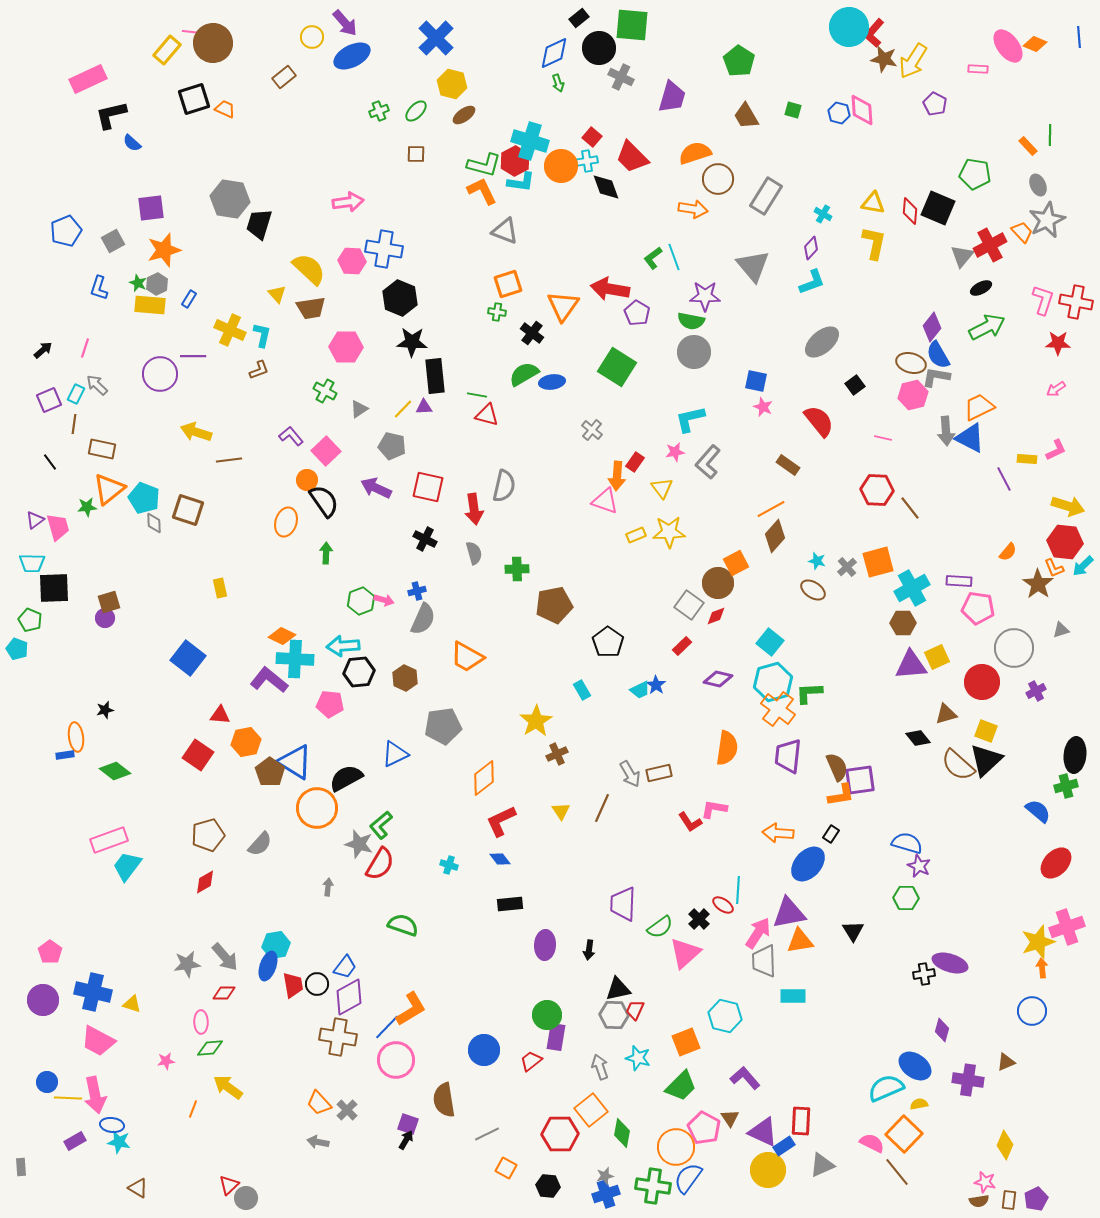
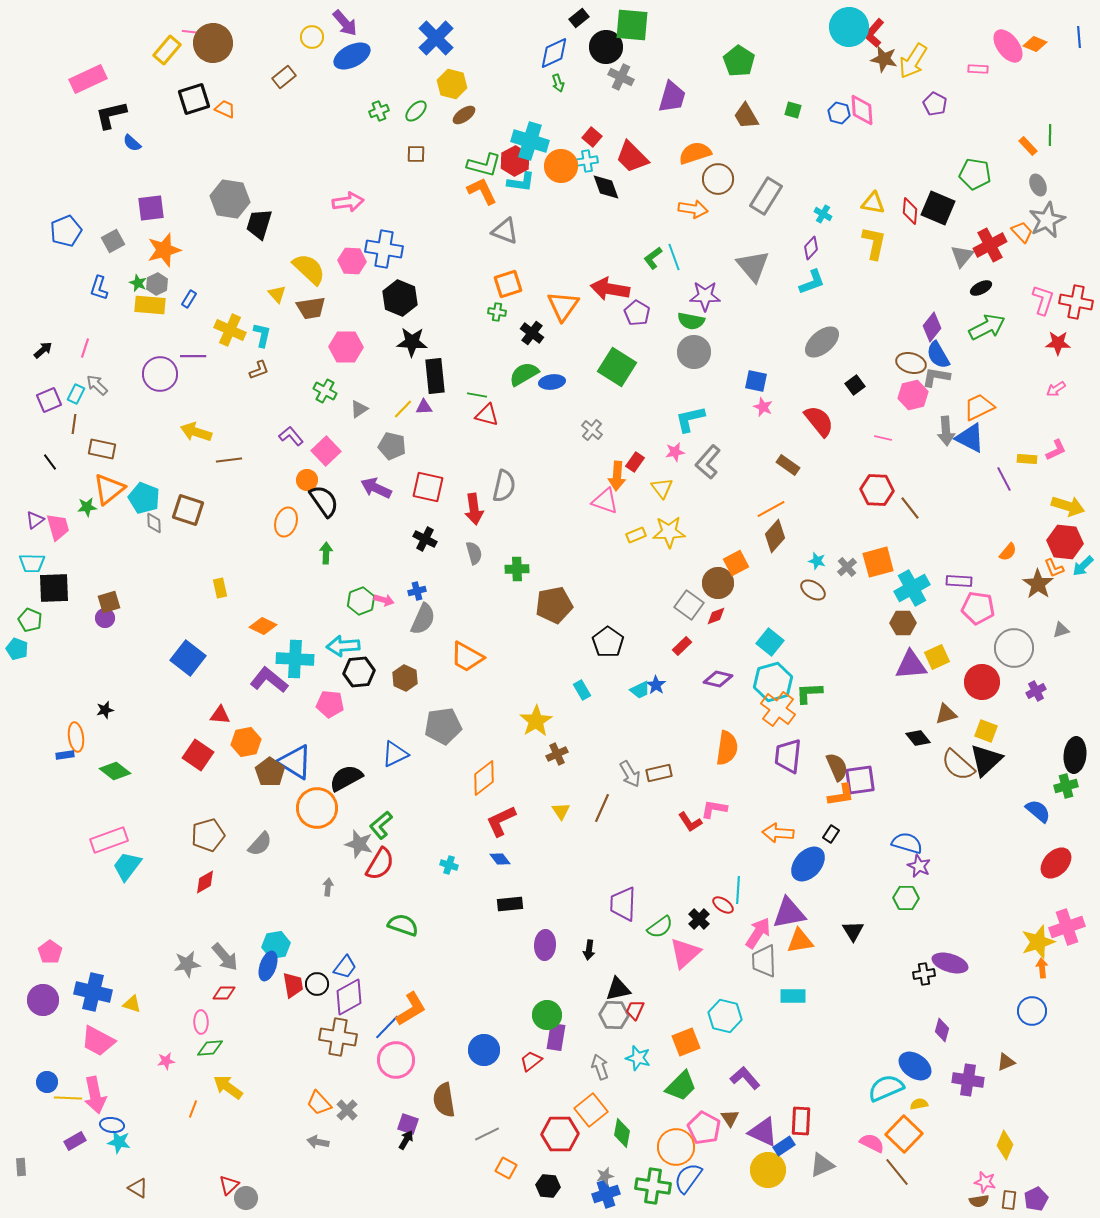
black circle at (599, 48): moved 7 px right, 1 px up
orange diamond at (282, 636): moved 19 px left, 10 px up
